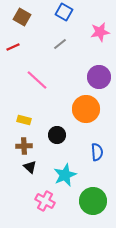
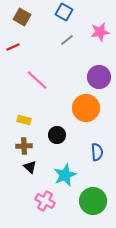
gray line: moved 7 px right, 4 px up
orange circle: moved 1 px up
